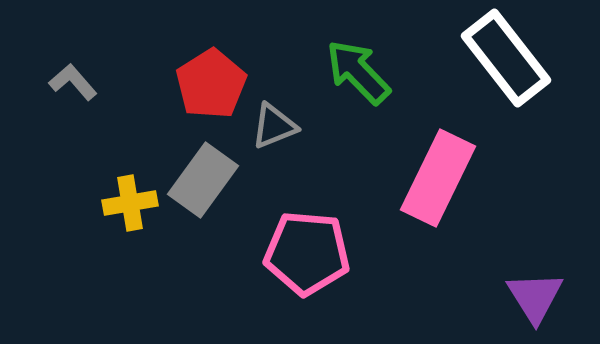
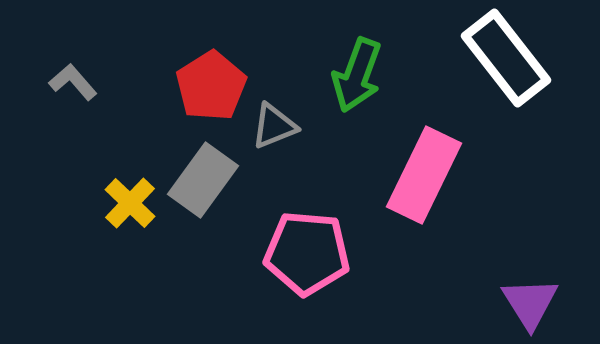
green arrow: moved 1 px left, 3 px down; rotated 116 degrees counterclockwise
red pentagon: moved 2 px down
pink rectangle: moved 14 px left, 3 px up
yellow cross: rotated 36 degrees counterclockwise
purple triangle: moved 5 px left, 6 px down
